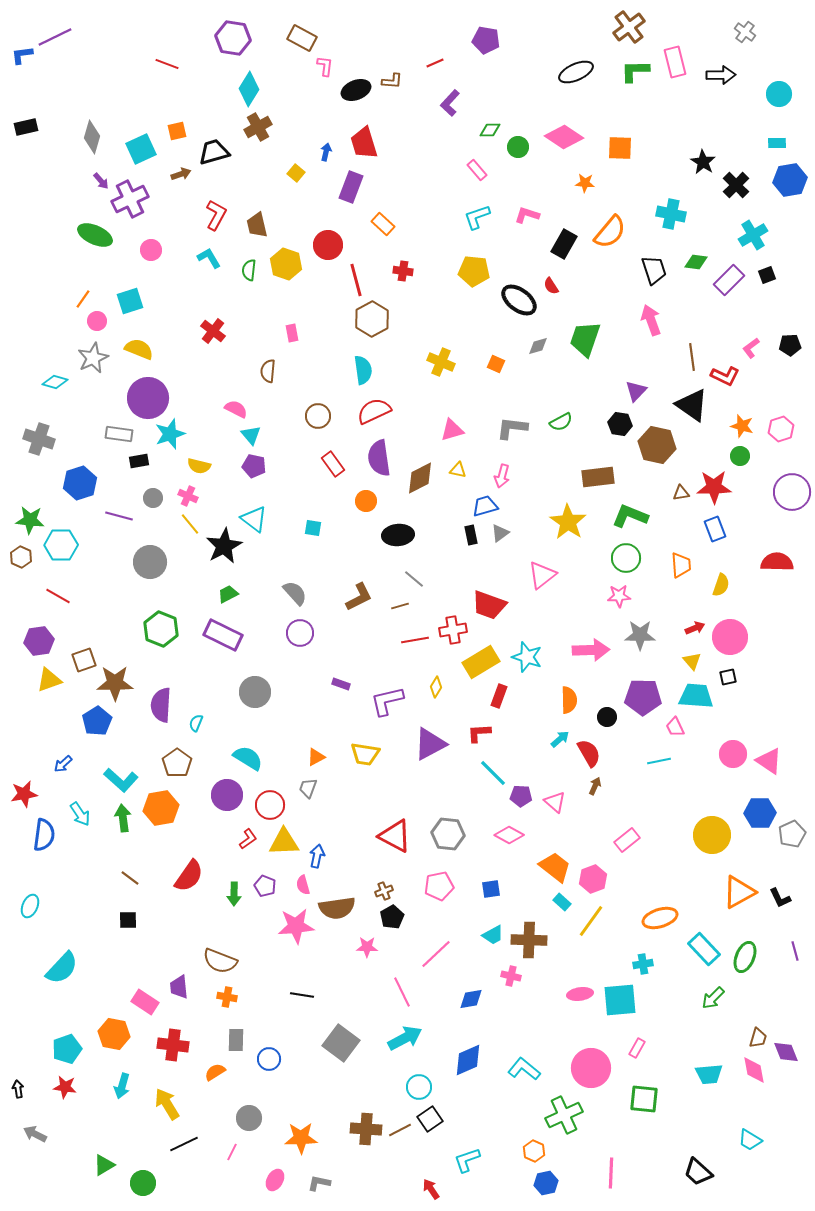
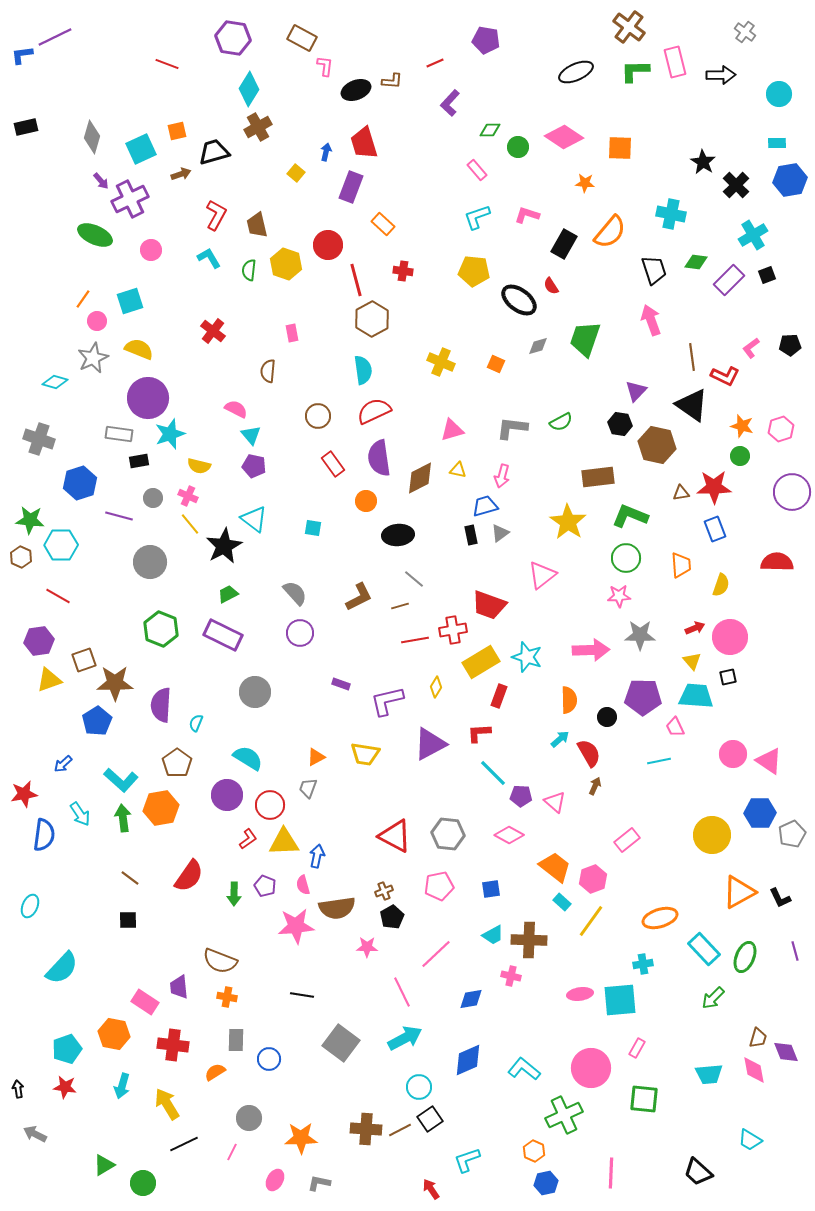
brown cross at (629, 27): rotated 16 degrees counterclockwise
